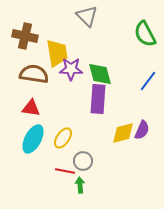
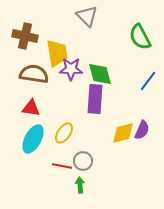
green semicircle: moved 5 px left, 3 px down
purple rectangle: moved 3 px left
yellow ellipse: moved 1 px right, 5 px up
red line: moved 3 px left, 5 px up
